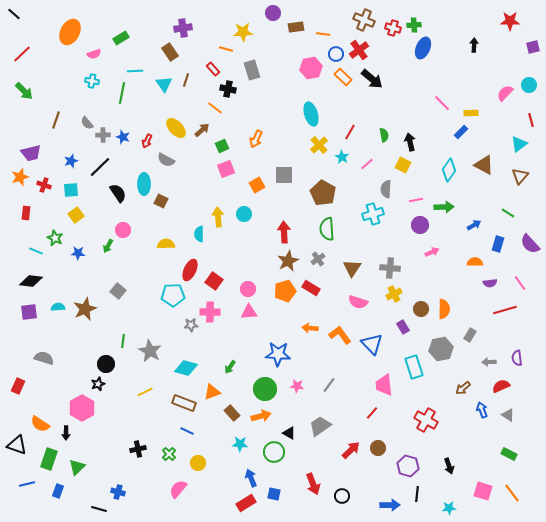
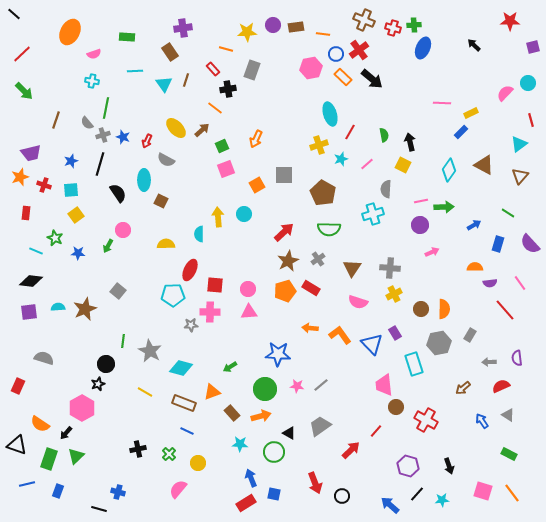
purple circle at (273, 13): moved 12 px down
yellow star at (243, 32): moved 4 px right
green rectangle at (121, 38): moved 6 px right, 1 px up; rotated 35 degrees clockwise
black arrow at (474, 45): rotated 48 degrees counterclockwise
gray rectangle at (252, 70): rotated 36 degrees clockwise
cyan circle at (529, 85): moved 1 px left, 2 px up
black cross at (228, 89): rotated 21 degrees counterclockwise
green line at (122, 93): moved 16 px left, 15 px down
pink line at (442, 103): rotated 42 degrees counterclockwise
yellow rectangle at (471, 113): rotated 24 degrees counterclockwise
cyan ellipse at (311, 114): moved 19 px right
gray cross at (103, 135): rotated 16 degrees counterclockwise
yellow cross at (319, 145): rotated 24 degrees clockwise
cyan star at (342, 157): moved 1 px left, 2 px down; rotated 24 degrees clockwise
black line at (100, 167): moved 3 px up; rotated 30 degrees counterclockwise
cyan ellipse at (144, 184): moved 4 px up
pink line at (416, 200): moved 5 px right, 1 px down
green semicircle at (327, 229): moved 2 px right; rotated 85 degrees counterclockwise
red arrow at (284, 232): rotated 50 degrees clockwise
orange semicircle at (475, 262): moved 5 px down
red square at (214, 281): moved 1 px right, 4 px down; rotated 30 degrees counterclockwise
red line at (505, 310): rotated 65 degrees clockwise
purple rectangle at (403, 327): moved 8 px left, 6 px down
gray hexagon at (441, 349): moved 2 px left, 6 px up
green arrow at (230, 367): rotated 24 degrees clockwise
cyan rectangle at (414, 367): moved 3 px up
cyan diamond at (186, 368): moved 5 px left
gray line at (329, 385): moved 8 px left; rotated 14 degrees clockwise
yellow line at (145, 392): rotated 56 degrees clockwise
blue arrow at (482, 410): moved 11 px down; rotated 14 degrees counterclockwise
red line at (372, 413): moved 4 px right, 18 px down
black arrow at (66, 433): rotated 40 degrees clockwise
brown circle at (378, 448): moved 18 px right, 41 px up
green triangle at (77, 467): moved 1 px left, 11 px up
red arrow at (313, 484): moved 2 px right, 1 px up
black line at (417, 494): rotated 35 degrees clockwise
blue arrow at (390, 505): rotated 138 degrees counterclockwise
cyan star at (449, 508): moved 7 px left, 8 px up
